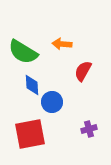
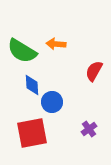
orange arrow: moved 6 px left
green semicircle: moved 1 px left, 1 px up
red semicircle: moved 11 px right
purple cross: rotated 21 degrees counterclockwise
red square: moved 2 px right, 1 px up
